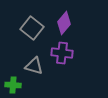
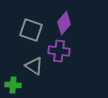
gray square: moved 1 px left, 2 px down; rotated 20 degrees counterclockwise
purple cross: moved 3 px left, 2 px up
gray triangle: rotated 18 degrees clockwise
